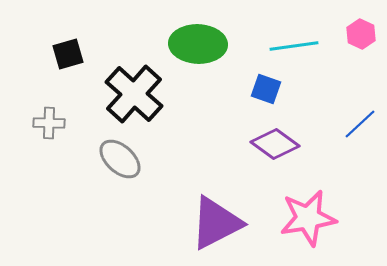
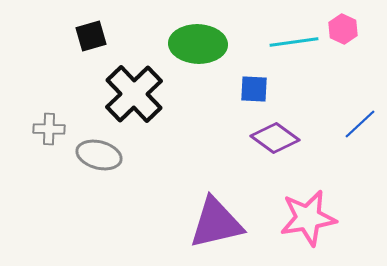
pink hexagon: moved 18 px left, 5 px up
cyan line: moved 4 px up
black square: moved 23 px right, 18 px up
blue square: moved 12 px left; rotated 16 degrees counterclockwise
black cross: rotated 4 degrees clockwise
gray cross: moved 6 px down
purple diamond: moved 6 px up
gray ellipse: moved 21 px left, 4 px up; rotated 27 degrees counterclockwise
purple triangle: rotated 14 degrees clockwise
